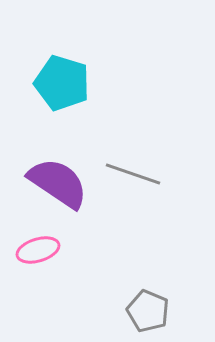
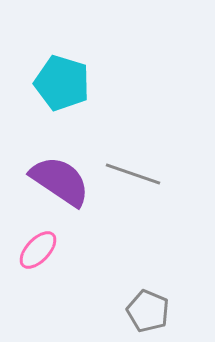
purple semicircle: moved 2 px right, 2 px up
pink ellipse: rotated 30 degrees counterclockwise
